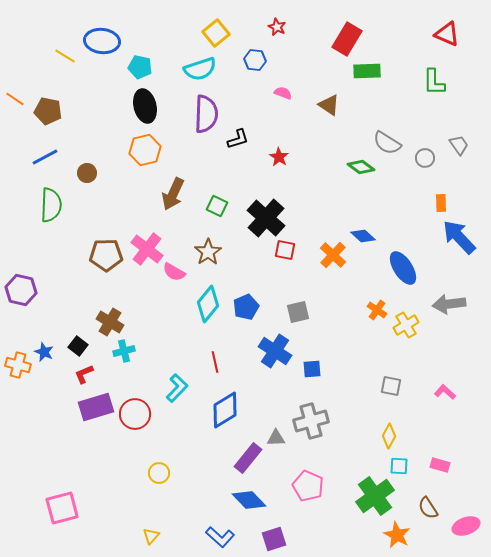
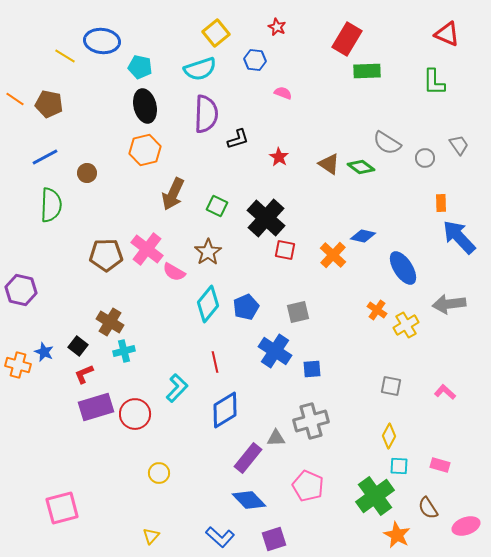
brown triangle at (329, 105): moved 59 px down
brown pentagon at (48, 111): moved 1 px right, 7 px up
blue diamond at (363, 236): rotated 30 degrees counterclockwise
